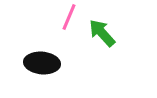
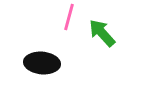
pink line: rotated 8 degrees counterclockwise
